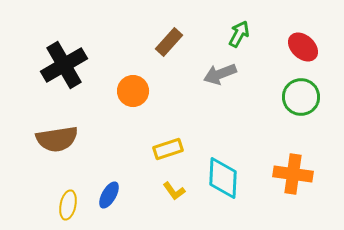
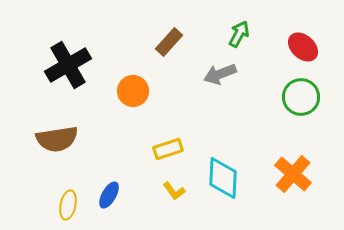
black cross: moved 4 px right
orange cross: rotated 33 degrees clockwise
